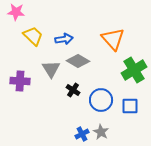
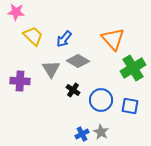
blue arrow: rotated 138 degrees clockwise
green cross: moved 1 px left, 2 px up
blue square: rotated 12 degrees clockwise
